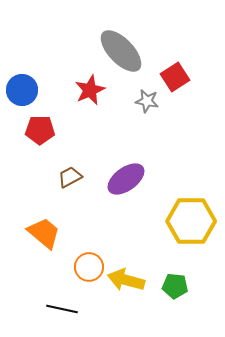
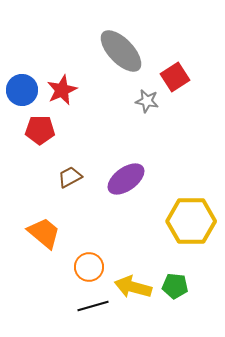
red star: moved 28 px left
yellow arrow: moved 7 px right, 7 px down
black line: moved 31 px right, 3 px up; rotated 28 degrees counterclockwise
